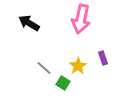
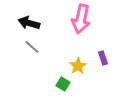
black arrow: rotated 15 degrees counterclockwise
gray line: moved 12 px left, 21 px up
green square: moved 1 px down
